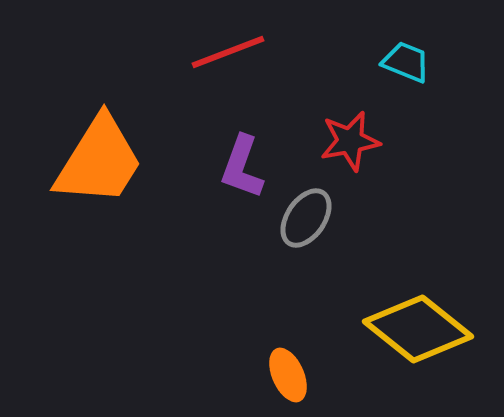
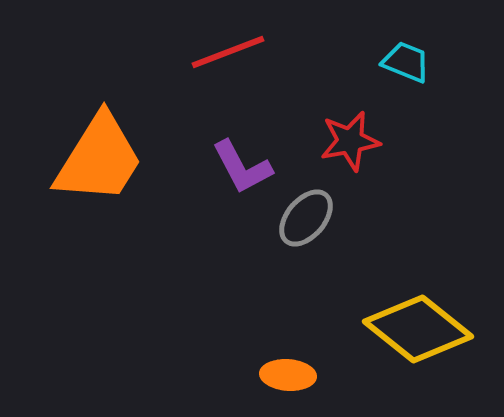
orange trapezoid: moved 2 px up
purple L-shape: rotated 48 degrees counterclockwise
gray ellipse: rotated 6 degrees clockwise
orange ellipse: rotated 62 degrees counterclockwise
